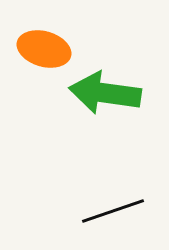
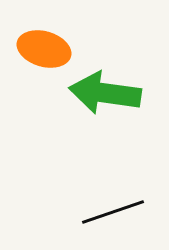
black line: moved 1 px down
